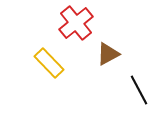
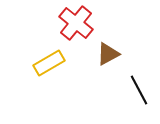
red cross: rotated 12 degrees counterclockwise
yellow rectangle: rotated 76 degrees counterclockwise
